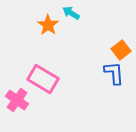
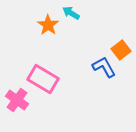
blue L-shape: moved 10 px left, 6 px up; rotated 25 degrees counterclockwise
